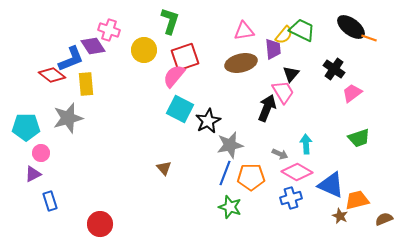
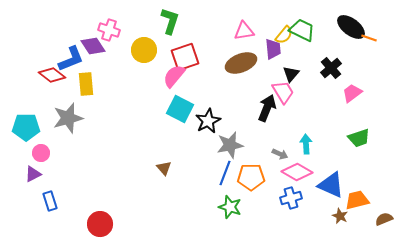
brown ellipse at (241, 63): rotated 8 degrees counterclockwise
black cross at (334, 69): moved 3 px left, 1 px up; rotated 15 degrees clockwise
